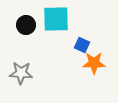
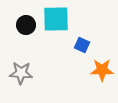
orange star: moved 8 px right, 7 px down
